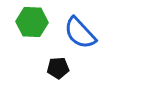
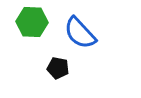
black pentagon: rotated 15 degrees clockwise
